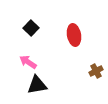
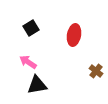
black square: rotated 14 degrees clockwise
red ellipse: rotated 20 degrees clockwise
brown cross: rotated 24 degrees counterclockwise
